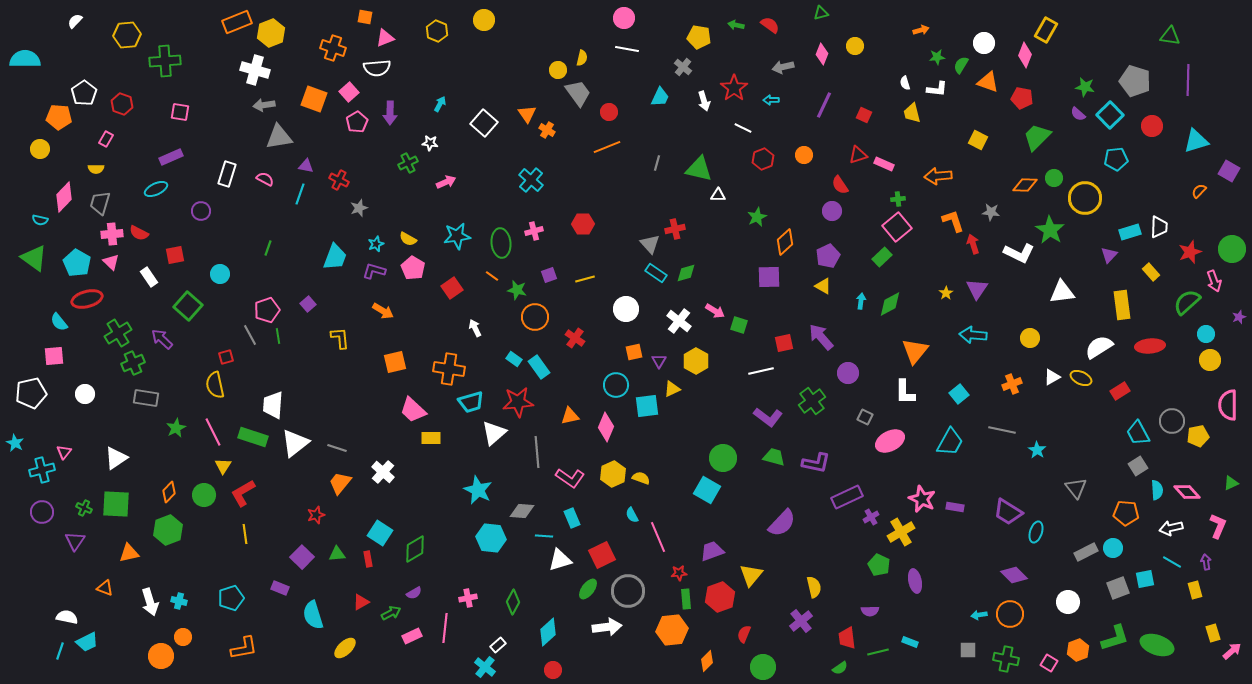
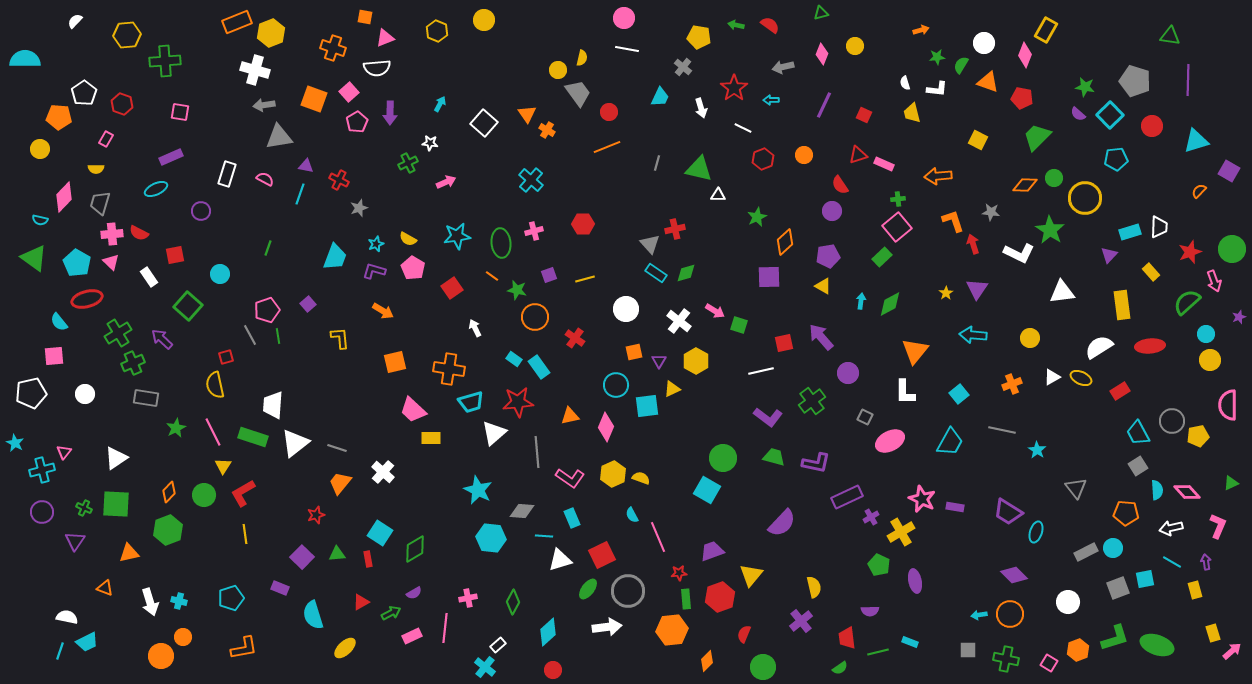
white arrow at (704, 101): moved 3 px left, 7 px down
purple pentagon at (828, 256): rotated 15 degrees clockwise
